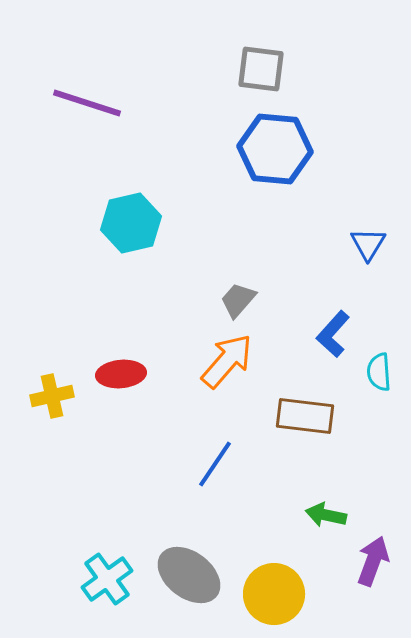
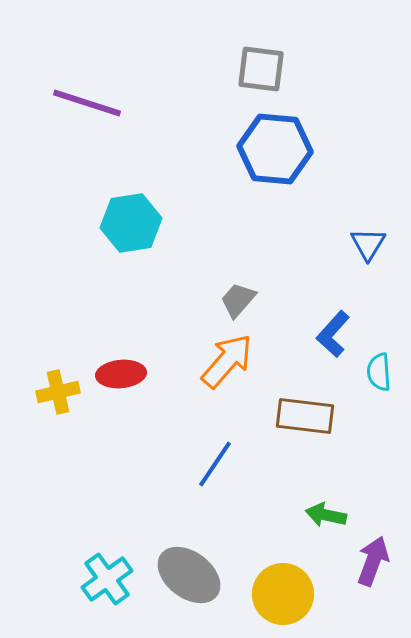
cyan hexagon: rotated 4 degrees clockwise
yellow cross: moved 6 px right, 4 px up
yellow circle: moved 9 px right
